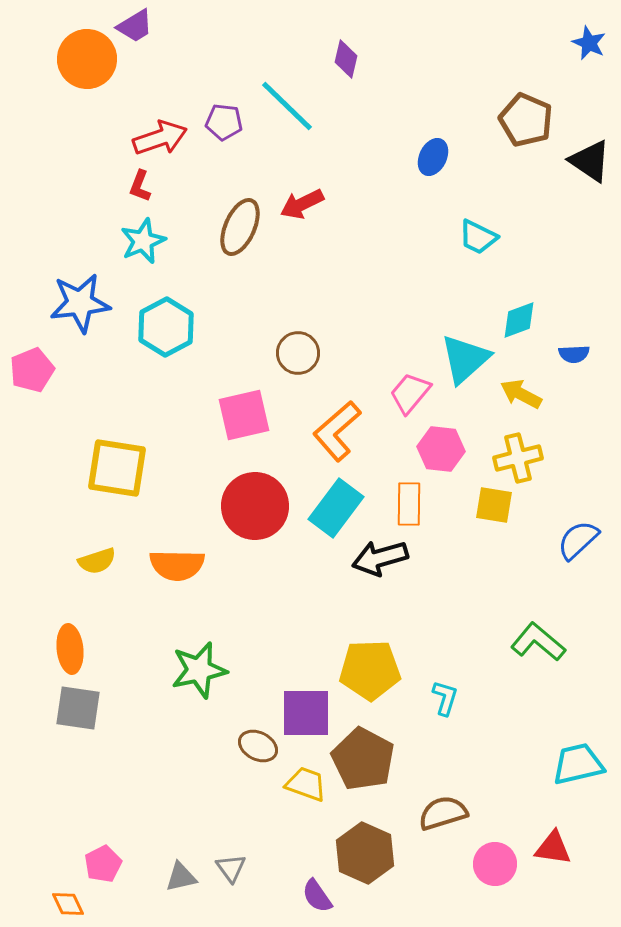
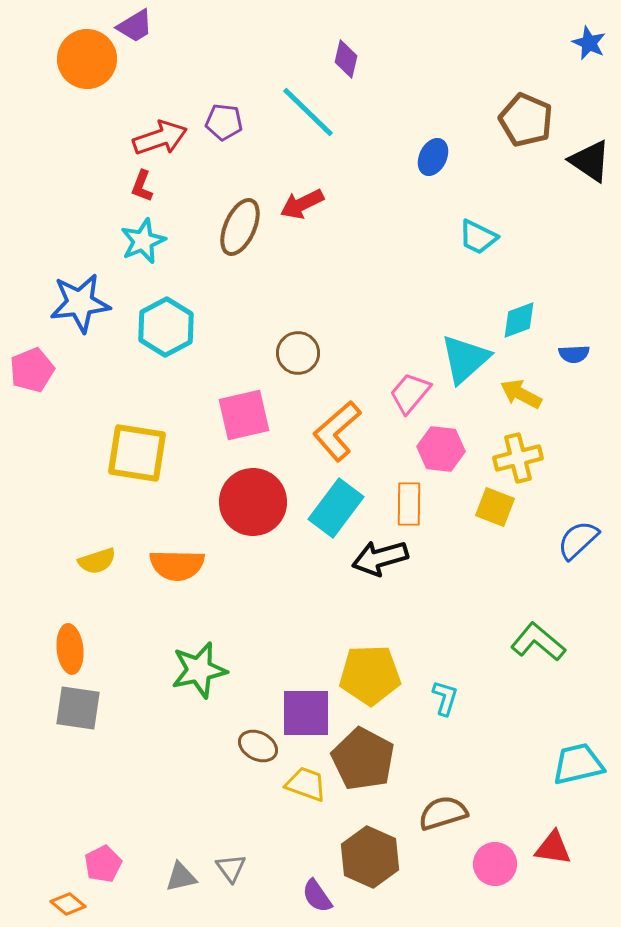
cyan line at (287, 106): moved 21 px right, 6 px down
red L-shape at (140, 186): moved 2 px right
yellow square at (117, 468): moved 20 px right, 15 px up
yellow square at (494, 505): moved 1 px right, 2 px down; rotated 12 degrees clockwise
red circle at (255, 506): moved 2 px left, 4 px up
yellow pentagon at (370, 670): moved 5 px down
brown hexagon at (365, 853): moved 5 px right, 4 px down
orange diamond at (68, 904): rotated 24 degrees counterclockwise
